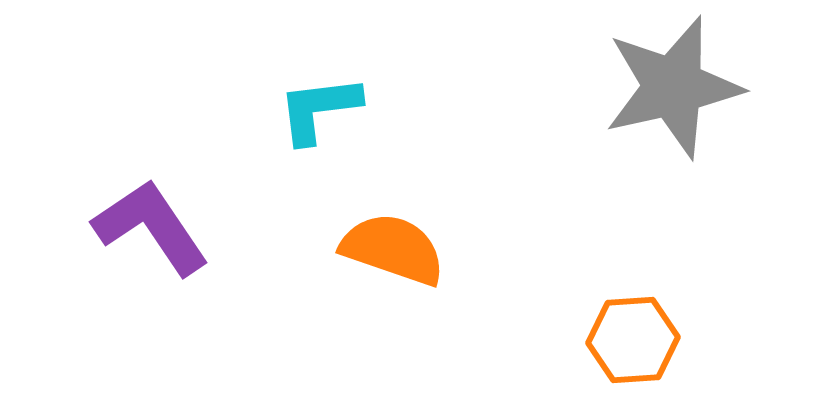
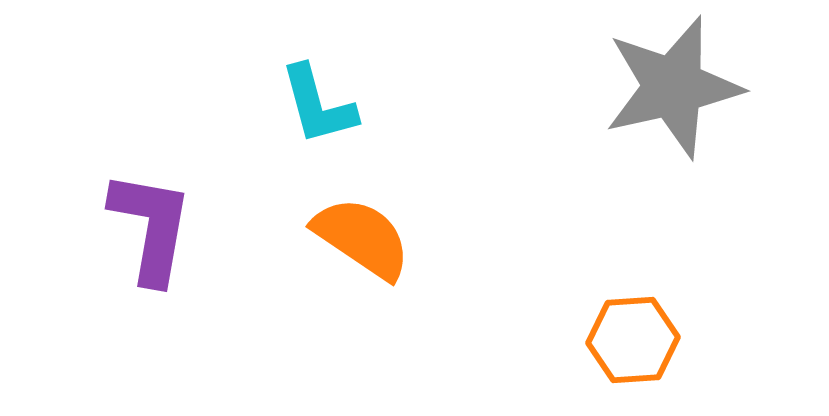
cyan L-shape: moved 1 px left, 4 px up; rotated 98 degrees counterclockwise
purple L-shape: rotated 44 degrees clockwise
orange semicircle: moved 31 px left, 11 px up; rotated 15 degrees clockwise
